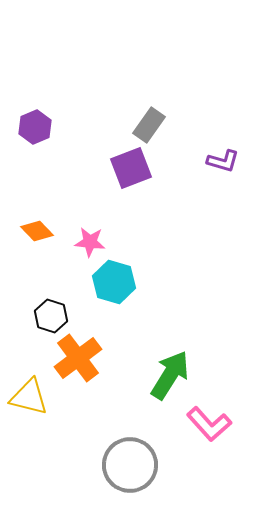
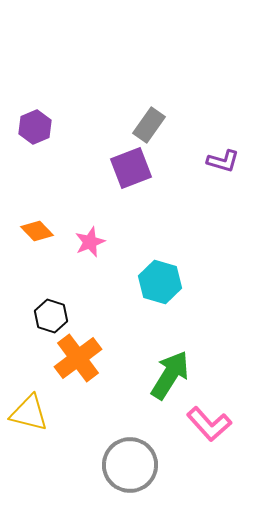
pink star: rotated 28 degrees counterclockwise
cyan hexagon: moved 46 px right
yellow triangle: moved 16 px down
